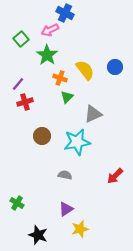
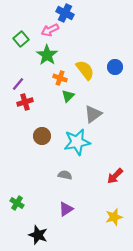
green triangle: moved 1 px right, 1 px up
gray triangle: rotated 12 degrees counterclockwise
yellow star: moved 34 px right, 12 px up
